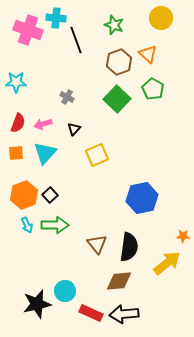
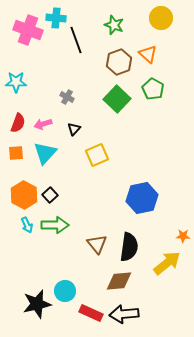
orange hexagon: rotated 12 degrees counterclockwise
